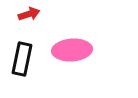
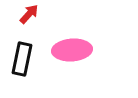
red arrow: rotated 30 degrees counterclockwise
